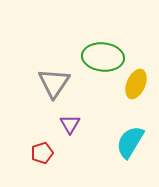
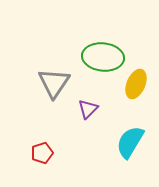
purple triangle: moved 18 px right, 15 px up; rotated 15 degrees clockwise
